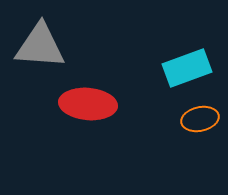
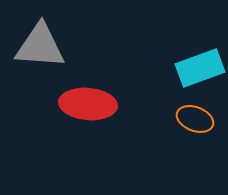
cyan rectangle: moved 13 px right
orange ellipse: moved 5 px left; rotated 33 degrees clockwise
